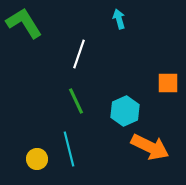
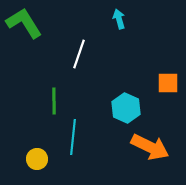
green line: moved 22 px left; rotated 24 degrees clockwise
cyan hexagon: moved 1 px right, 3 px up; rotated 12 degrees counterclockwise
cyan line: moved 4 px right, 12 px up; rotated 20 degrees clockwise
